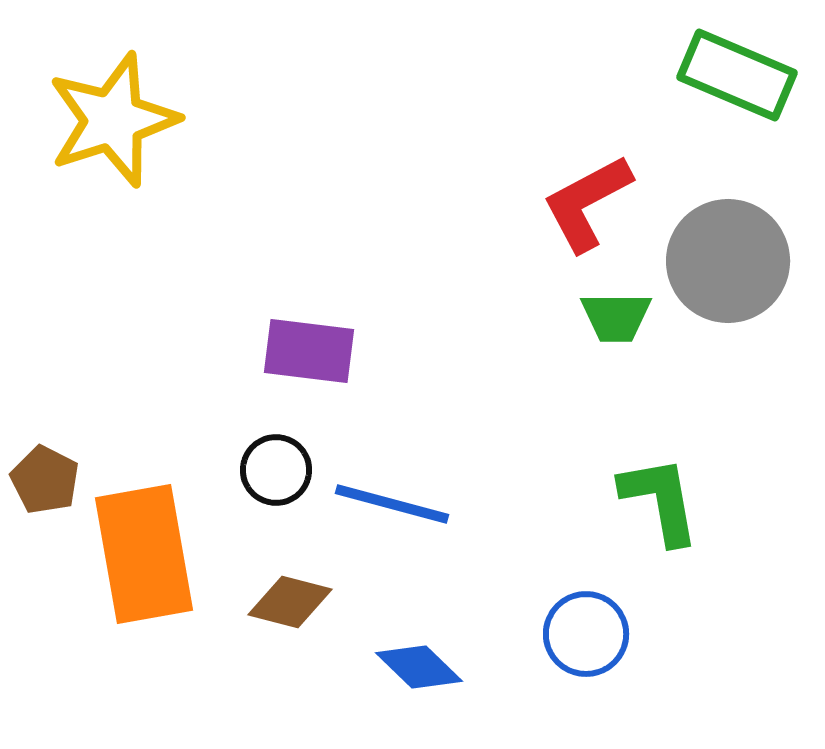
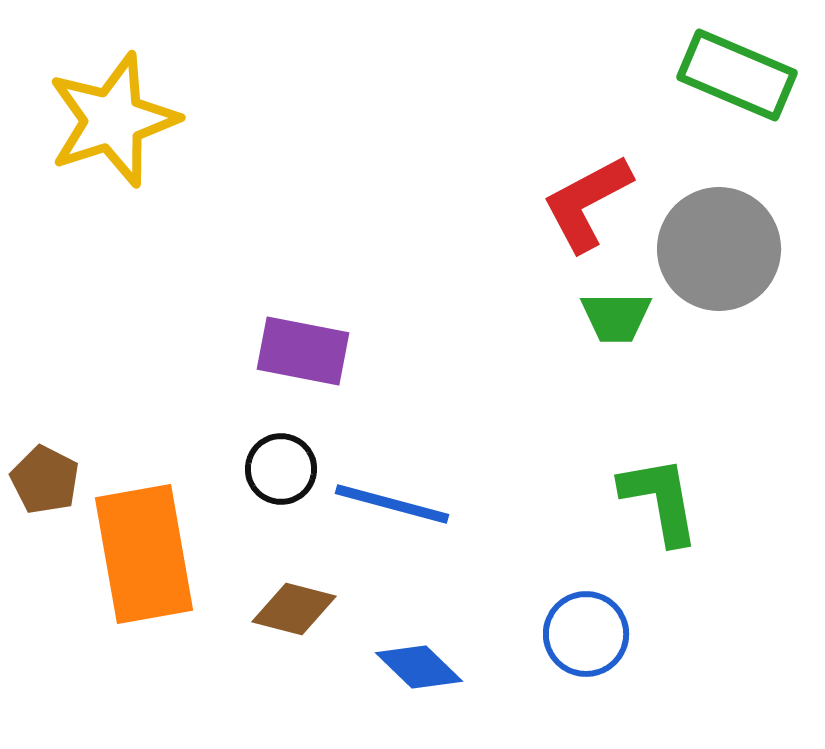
gray circle: moved 9 px left, 12 px up
purple rectangle: moved 6 px left; rotated 4 degrees clockwise
black circle: moved 5 px right, 1 px up
brown diamond: moved 4 px right, 7 px down
